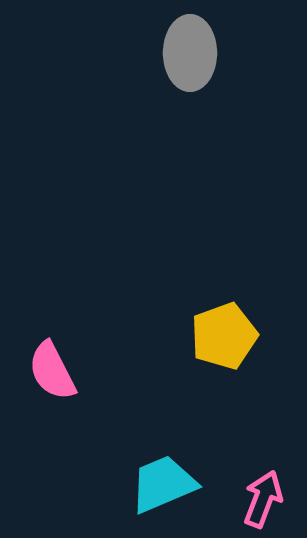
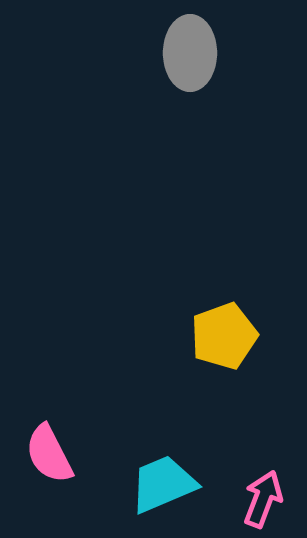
pink semicircle: moved 3 px left, 83 px down
